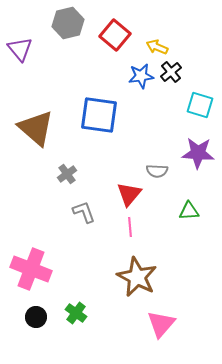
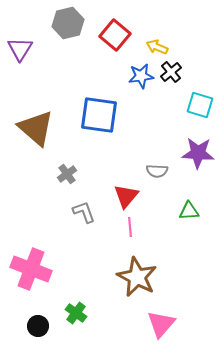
purple triangle: rotated 12 degrees clockwise
red triangle: moved 3 px left, 2 px down
black circle: moved 2 px right, 9 px down
